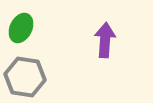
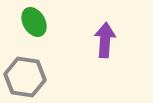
green ellipse: moved 13 px right, 6 px up; rotated 56 degrees counterclockwise
